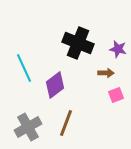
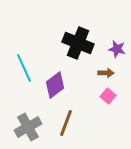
purple star: moved 1 px left
pink square: moved 8 px left, 1 px down; rotated 28 degrees counterclockwise
